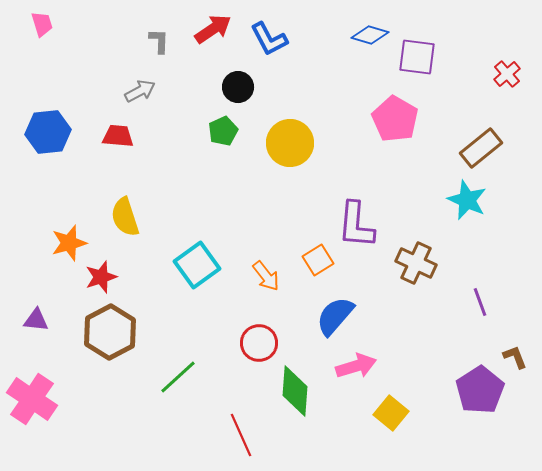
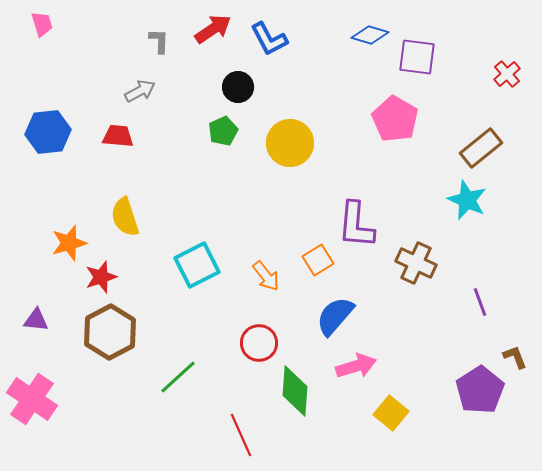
cyan square: rotated 9 degrees clockwise
